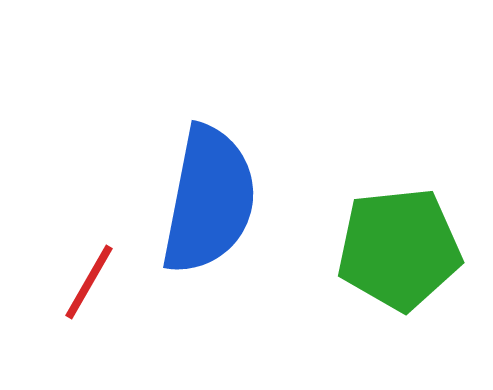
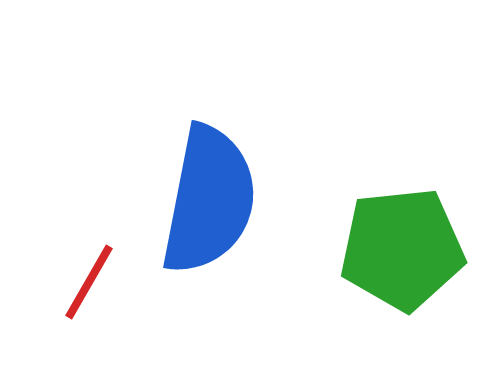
green pentagon: moved 3 px right
